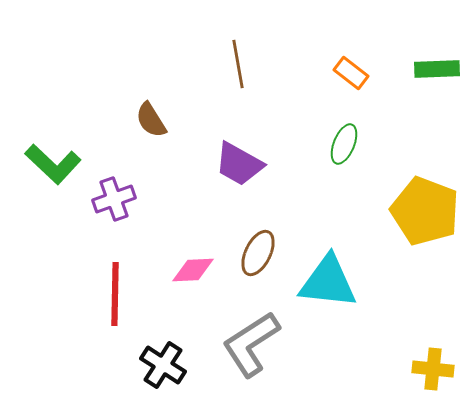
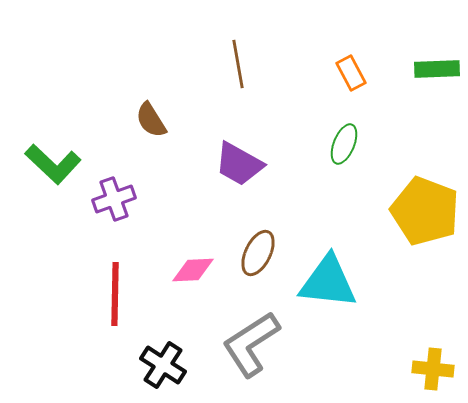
orange rectangle: rotated 24 degrees clockwise
